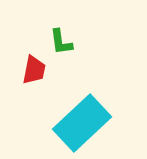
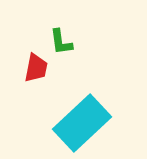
red trapezoid: moved 2 px right, 2 px up
